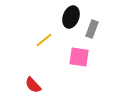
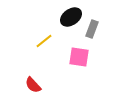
black ellipse: rotated 35 degrees clockwise
yellow line: moved 1 px down
